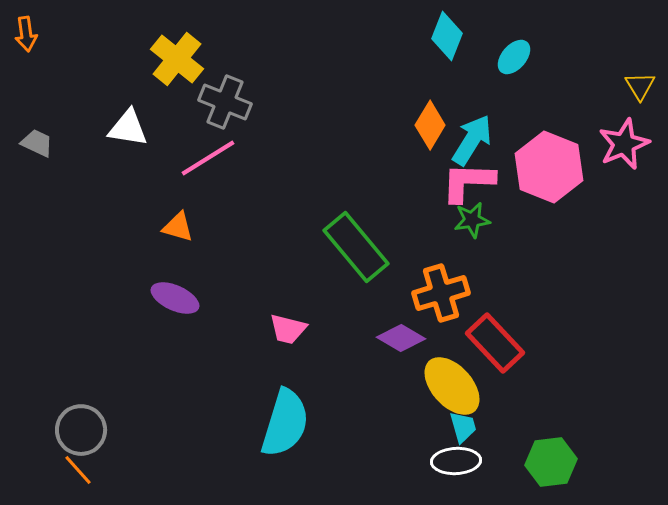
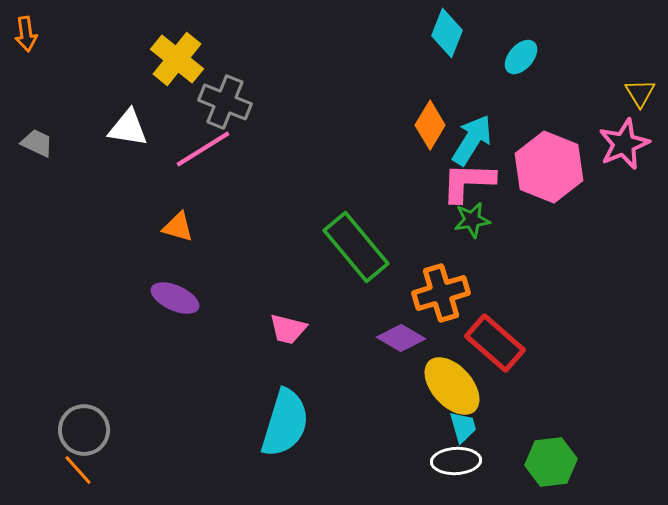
cyan diamond: moved 3 px up
cyan ellipse: moved 7 px right
yellow triangle: moved 7 px down
pink line: moved 5 px left, 9 px up
red rectangle: rotated 6 degrees counterclockwise
gray circle: moved 3 px right
